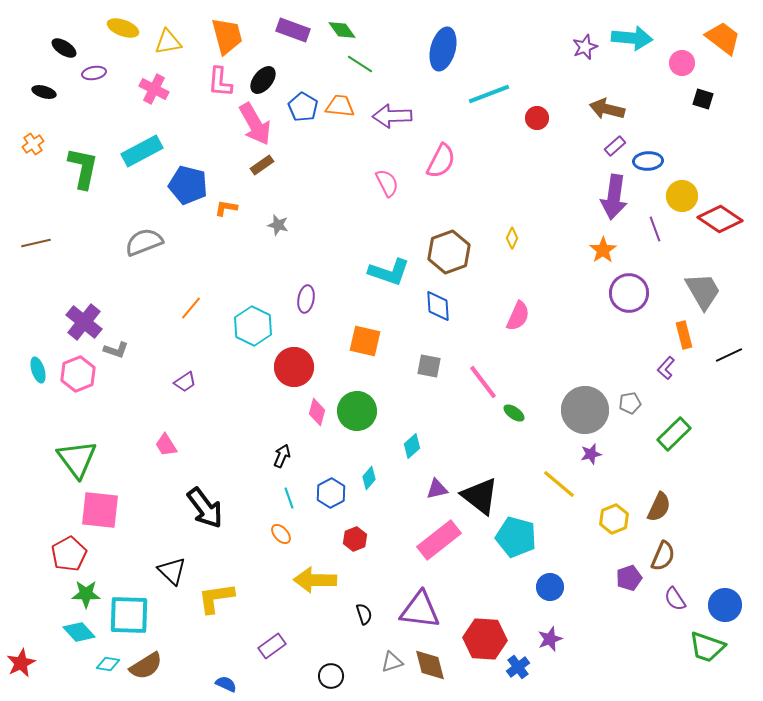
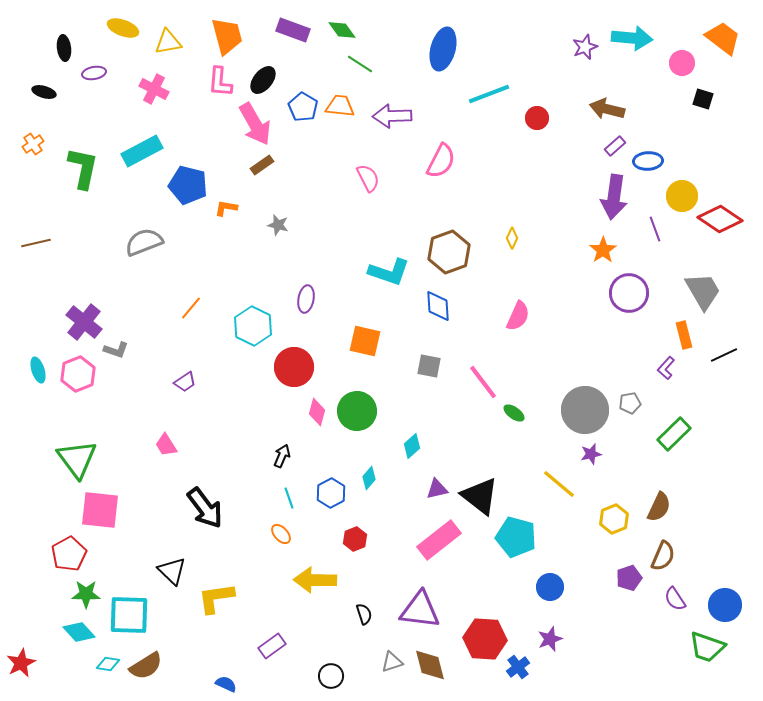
black ellipse at (64, 48): rotated 50 degrees clockwise
pink semicircle at (387, 183): moved 19 px left, 5 px up
black line at (729, 355): moved 5 px left
